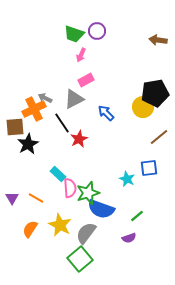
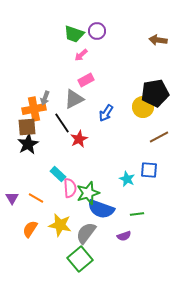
pink arrow: rotated 24 degrees clockwise
gray arrow: rotated 96 degrees counterclockwise
orange cross: rotated 15 degrees clockwise
blue arrow: rotated 102 degrees counterclockwise
brown square: moved 12 px right
brown line: rotated 12 degrees clockwise
blue square: moved 2 px down; rotated 12 degrees clockwise
green line: moved 2 px up; rotated 32 degrees clockwise
yellow star: rotated 15 degrees counterclockwise
purple semicircle: moved 5 px left, 2 px up
